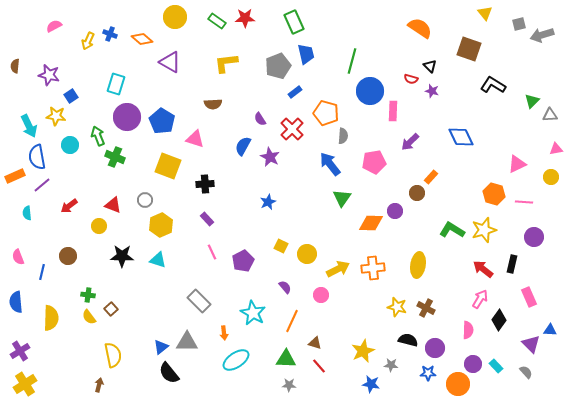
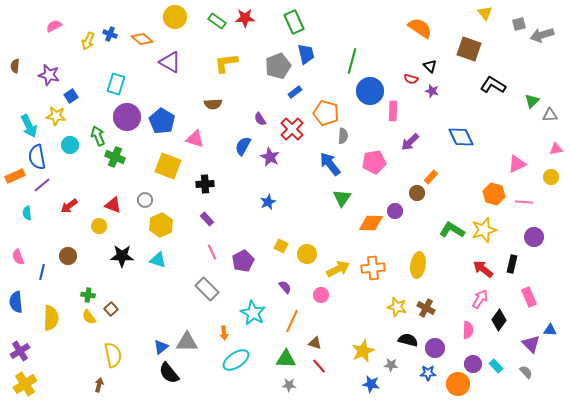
gray rectangle at (199, 301): moved 8 px right, 12 px up
